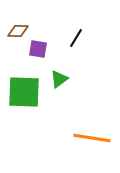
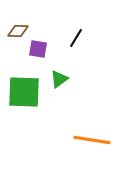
orange line: moved 2 px down
